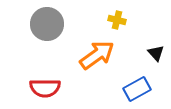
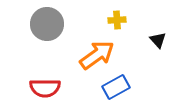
yellow cross: rotated 18 degrees counterclockwise
black triangle: moved 2 px right, 13 px up
blue rectangle: moved 21 px left, 2 px up
